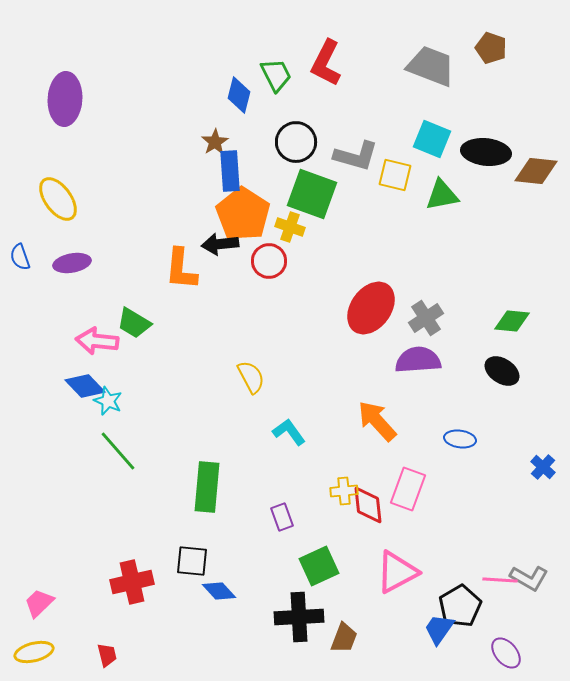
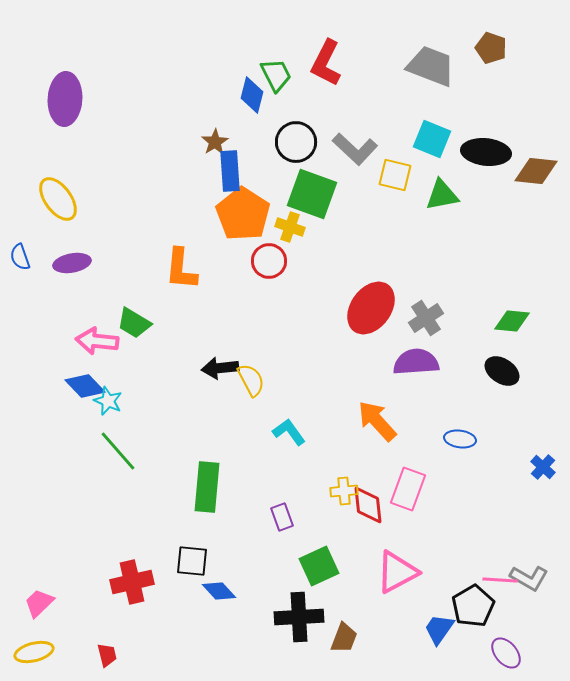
blue diamond at (239, 95): moved 13 px right
gray L-shape at (356, 156): moved 1 px left, 7 px up; rotated 27 degrees clockwise
black arrow at (220, 244): moved 124 px down
purple semicircle at (418, 360): moved 2 px left, 2 px down
yellow semicircle at (251, 377): moved 3 px down
black pentagon at (460, 606): moved 13 px right
